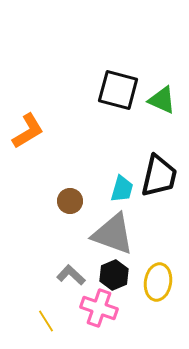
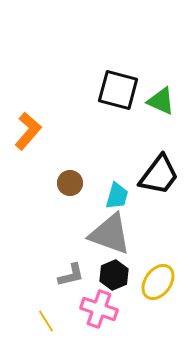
green triangle: moved 1 px left, 1 px down
orange L-shape: rotated 18 degrees counterclockwise
black trapezoid: moved 1 px up; rotated 24 degrees clockwise
cyan trapezoid: moved 5 px left, 7 px down
brown circle: moved 18 px up
gray triangle: moved 3 px left
gray L-shape: rotated 124 degrees clockwise
yellow ellipse: rotated 27 degrees clockwise
pink cross: moved 1 px down
